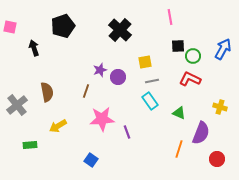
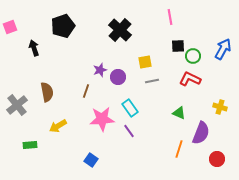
pink square: rotated 32 degrees counterclockwise
cyan rectangle: moved 20 px left, 7 px down
purple line: moved 2 px right, 1 px up; rotated 16 degrees counterclockwise
